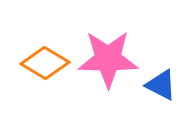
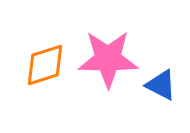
orange diamond: moved 2 px down; rotated 48 degrees counterclockwise
